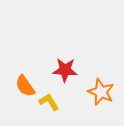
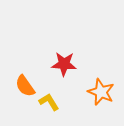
red star: moved 1 px left, 6 px up
